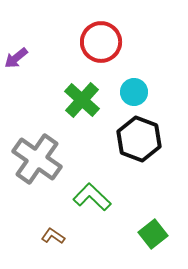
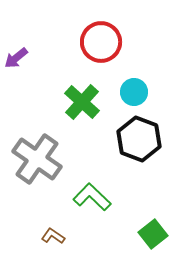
green cross: moved 2 px down
